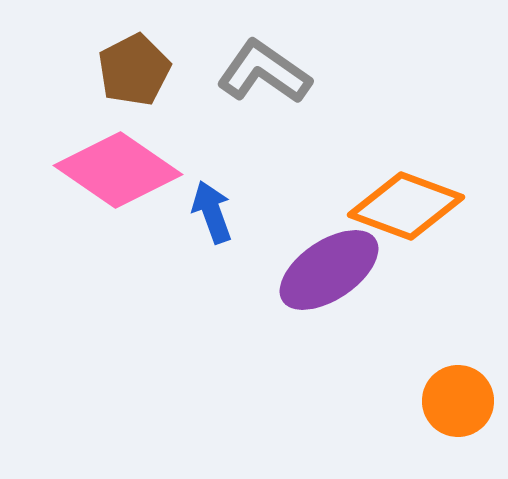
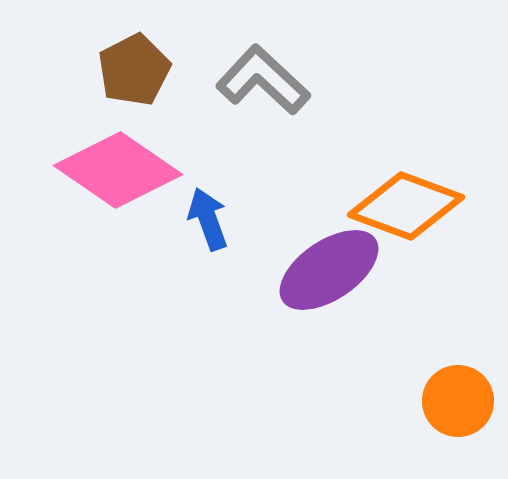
gray L-shape: moved 1 px left, 8 px down; rotated 8 degrees clockwise
blue arrow: moved 4 px left, 7 px down
